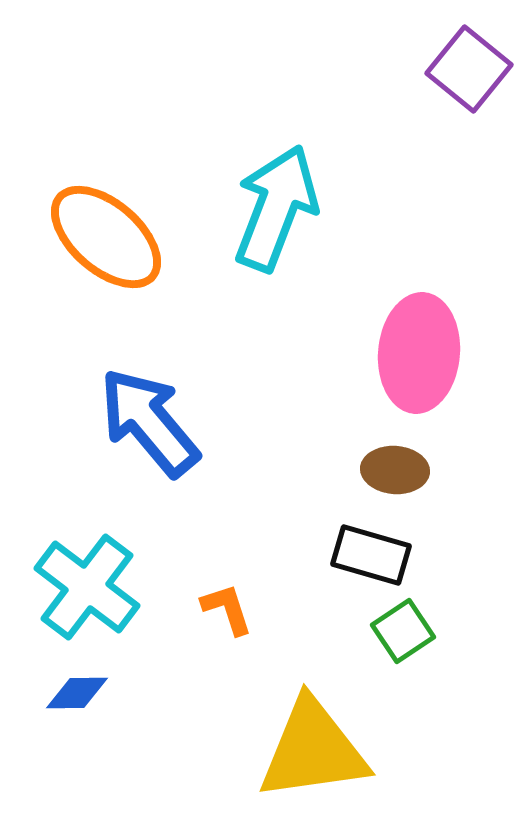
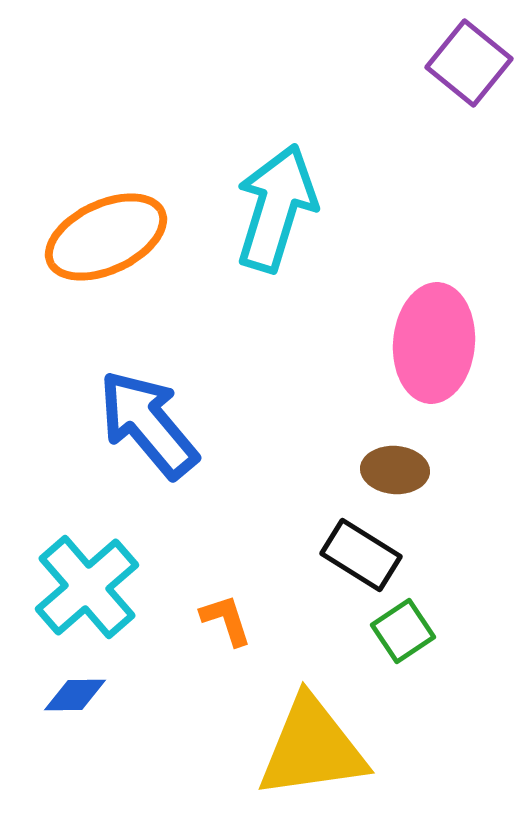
purple square: moved 6 px up
cyan arrow: rotated 4 degrees counterclockwise
orange ellipse: rotated 66 degrees counterclockwise
pink ellipse: moved 15 px right, 10 px up
blue arrow: moved 1 px left, 2 px down
black rectangle: moved 10 px left; rotated 16 degrees clockwise
cyan cross: rotated 12 degrees clockwise
orange L-shape: moved 1 px left, 11 px down
blue diamond: moved 2 px left, 2 px down
yellow triangle: moved 1 px left, 2 px up
